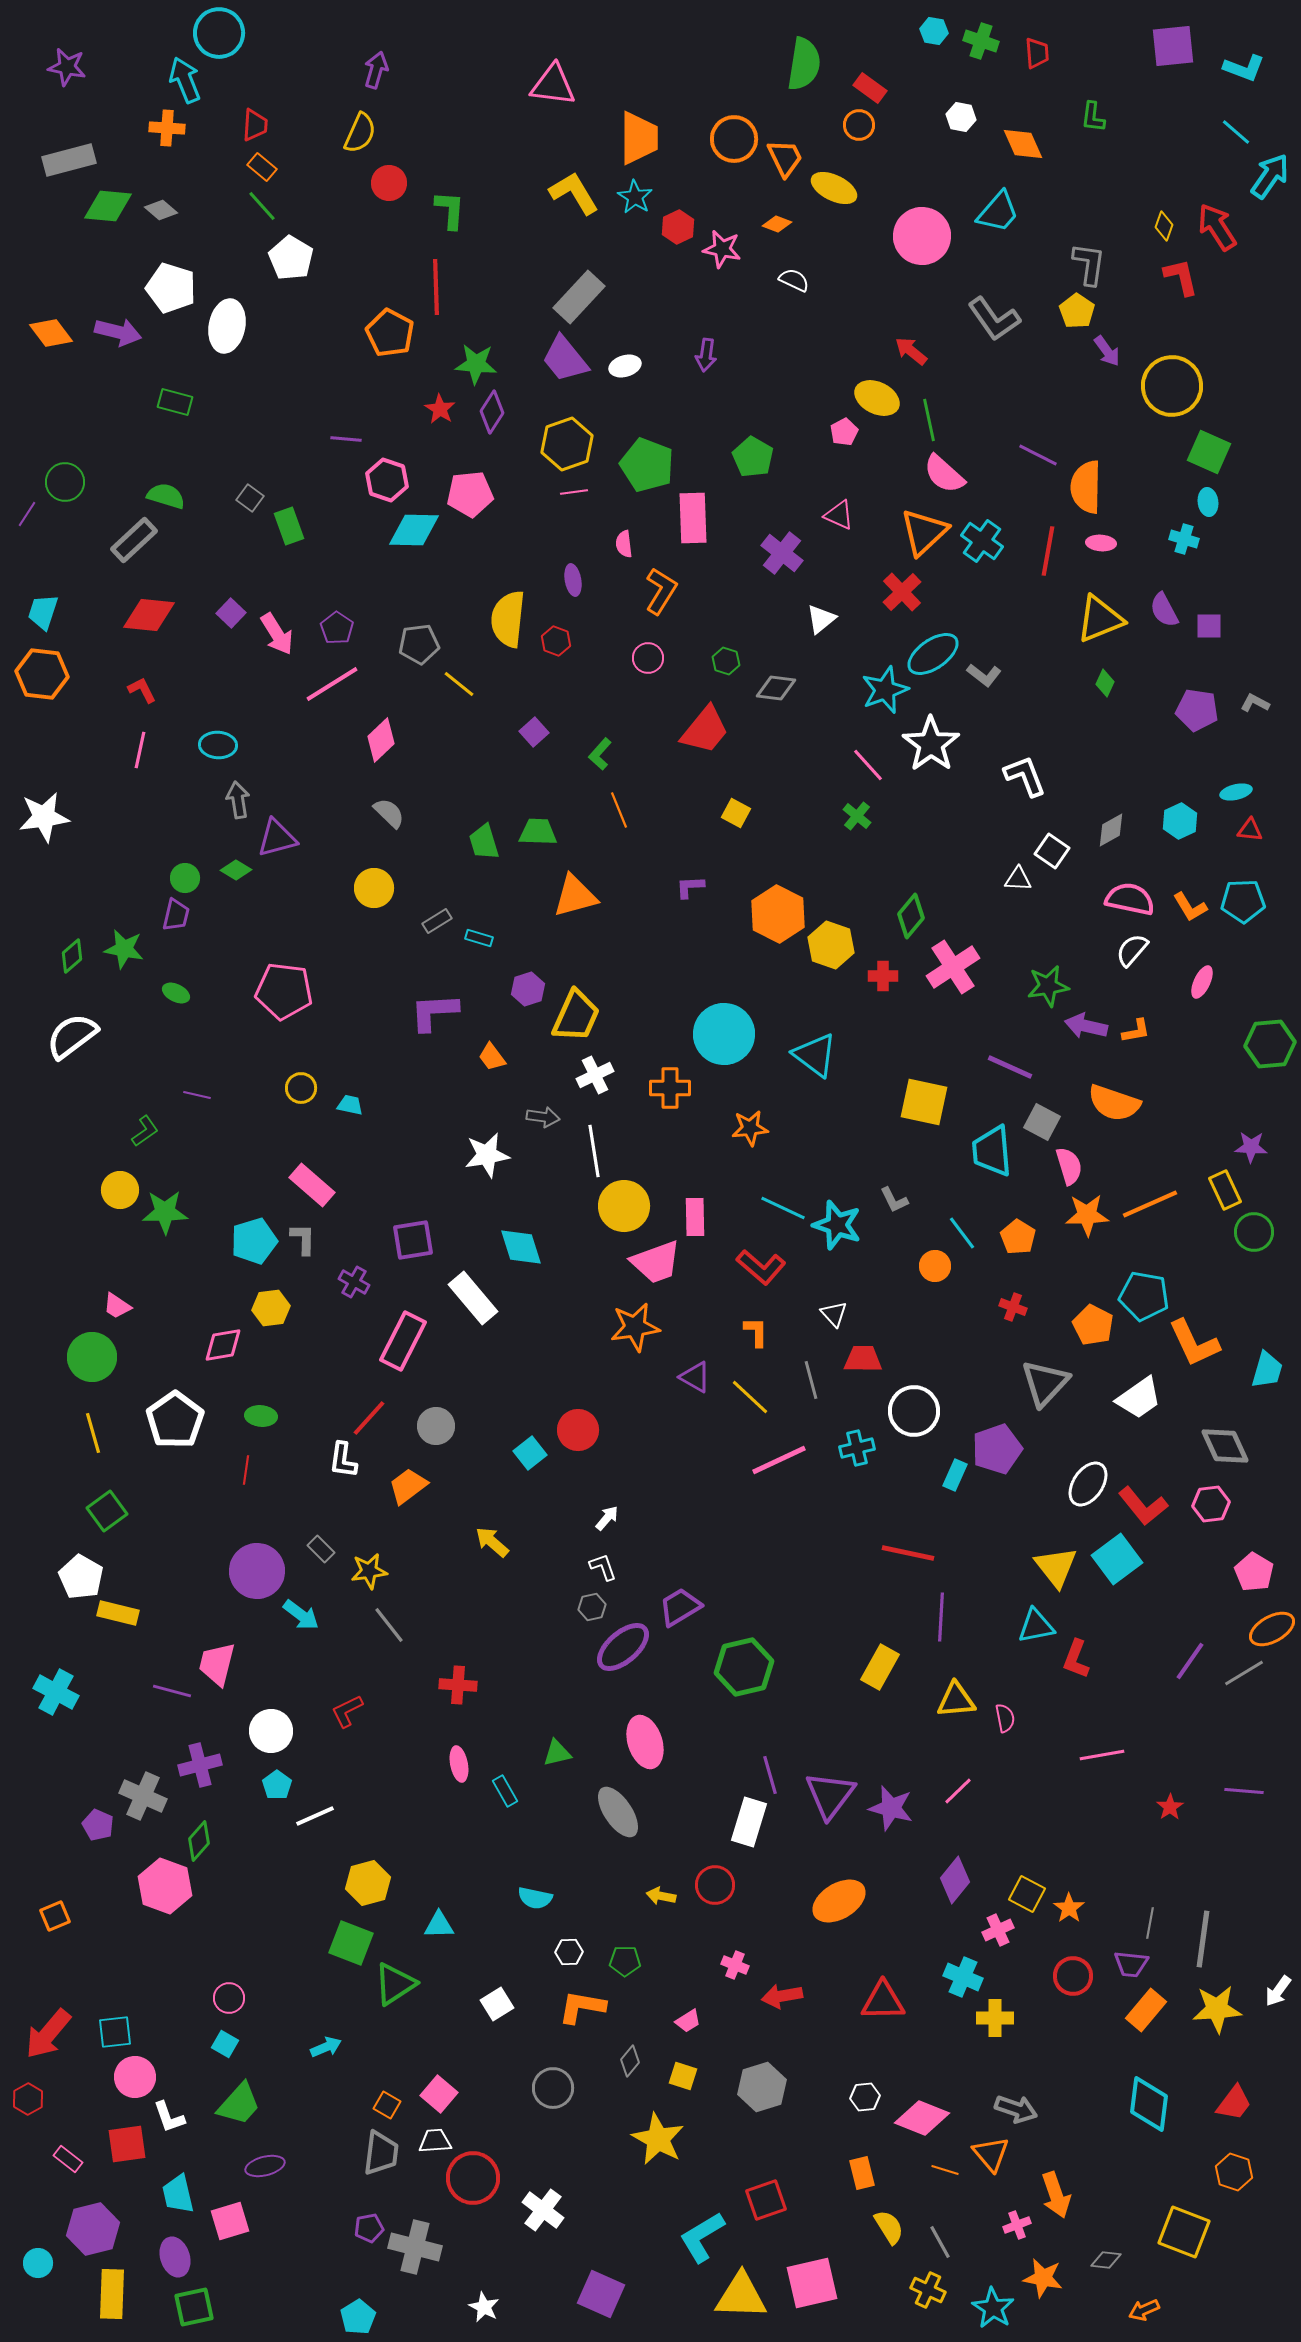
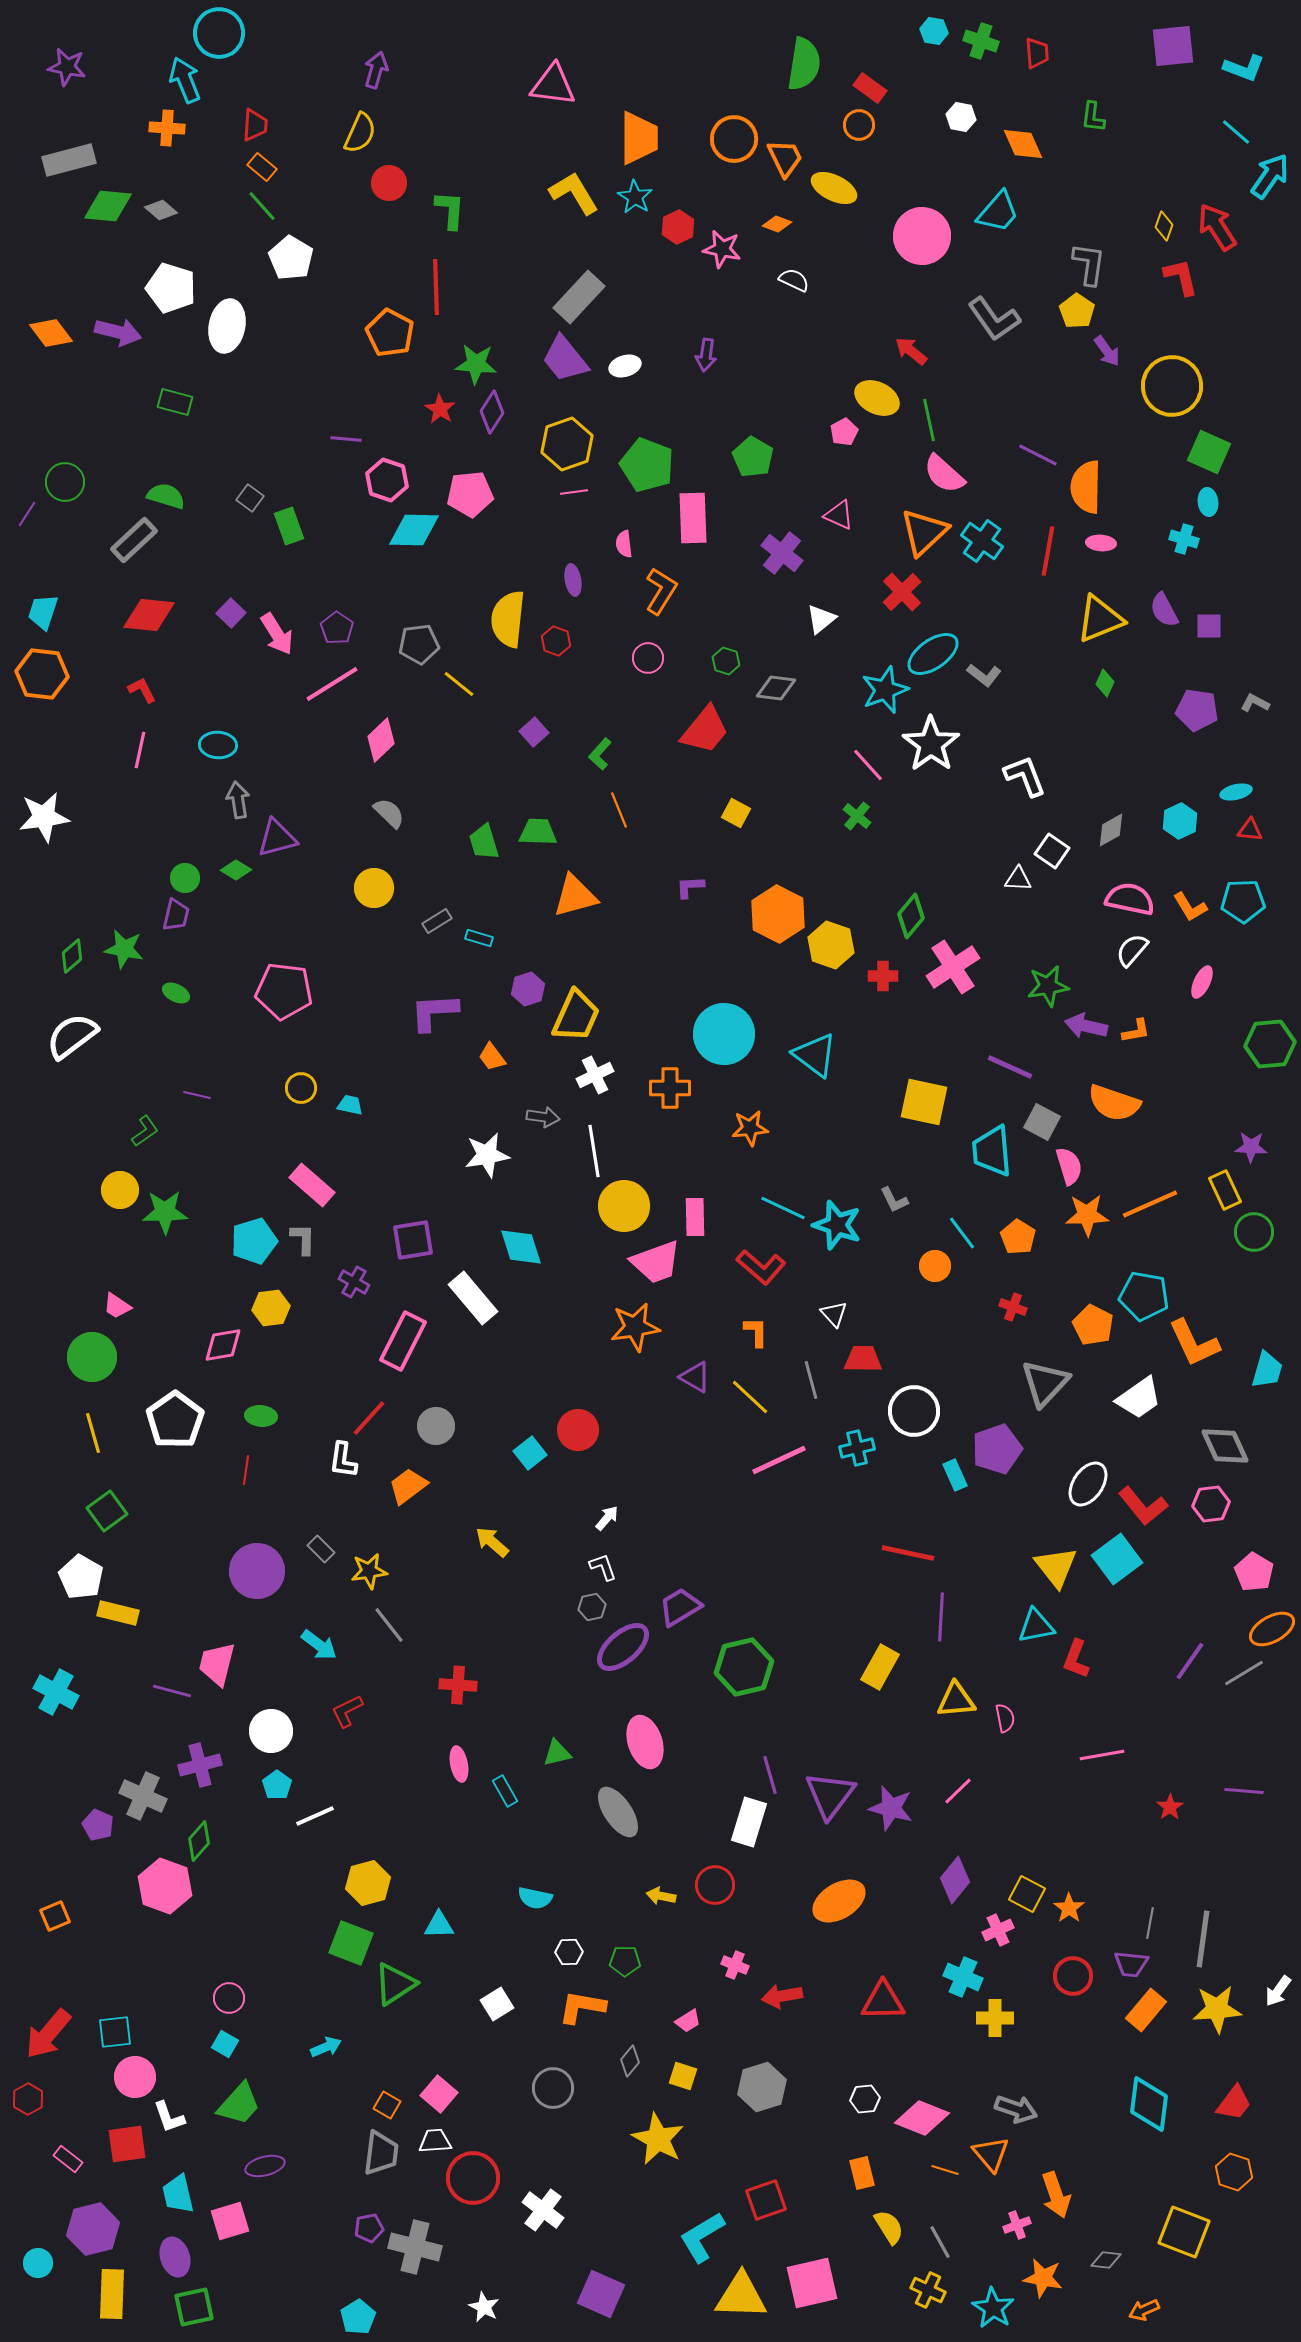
cyan rectangle at (955, 1475): rotated 48 degrees counterclockwise
cyan arrow at (301, 1615): moved 18 px right, 30 px down
white hexagon at (865, 2097): moved 2 px down
